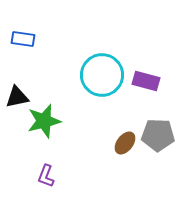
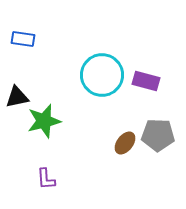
purple L-shape: moved 3 px down; rotated 25 degrees counterclockwise
